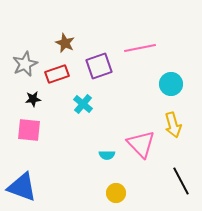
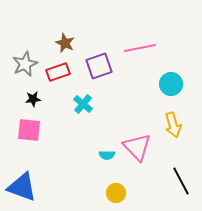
red rectangle: moved 1 px right, 2 px up
pink triangle: moved 4 px left, 3 px down
